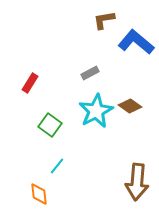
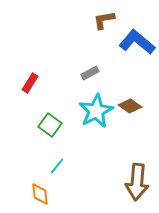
blue L-shape: moved 1 px right
orange diamond: moved 1 px right
